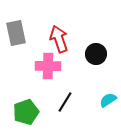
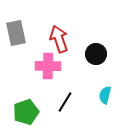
cyan semicircle: moved 3 px left, 5 px up; rotated 42 degrees counterclockwise
